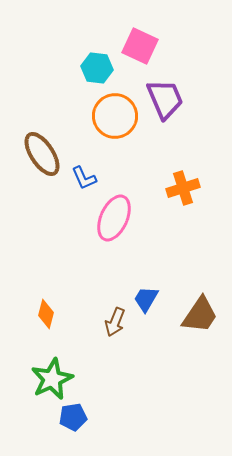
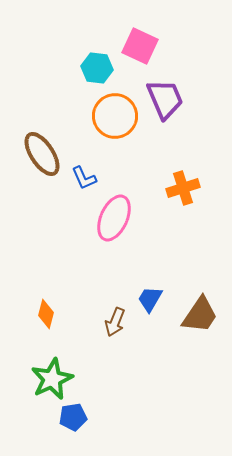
blue trapezoid: moved 4 px right
